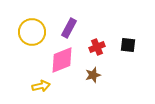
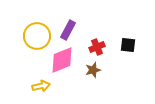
purple rectangle: moved 1 px left, 2 px down
yellow circle: moved 5 px right, 4 px down
brown star: moved 5 px up
